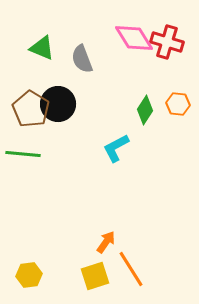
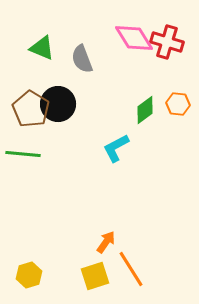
green diamond: rotated 20 degrees clockwise
yellow hexagon: rotated 10 degrees counterclockwise
